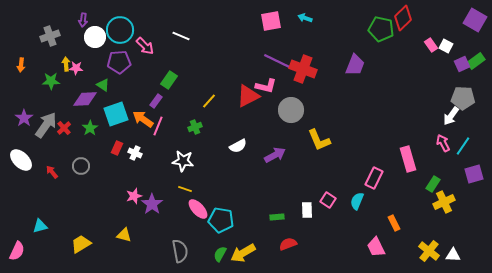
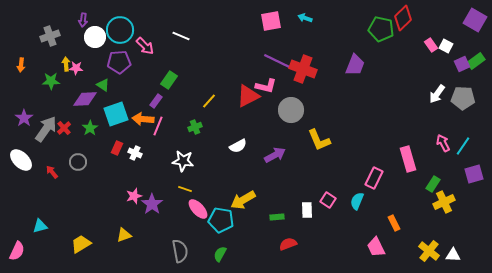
white arrow at (451, 116): moved 14 px left, 22 px up
orange arrow at (143, 119): rotated 30 degrees counterclockwise
gray arrow at (46, 125): moved 4 px down
gray circle at (81, 166): moved 3 px left, 4 px up
yellow triangle at (124, 235): rotated 35 degrees counterclockwise
yellow arrow at (243, 253): moved 53 px up
